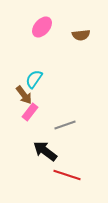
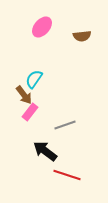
brown semicircle: moved 1 px right, 1 px down
